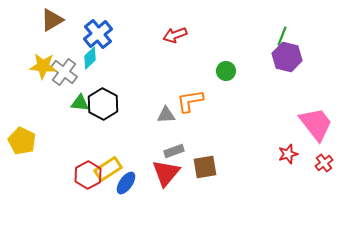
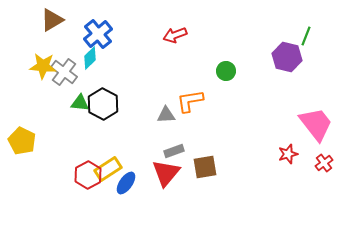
green line: moved 24 px right
